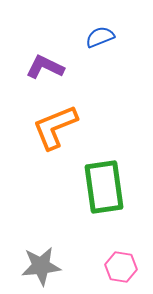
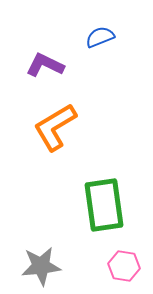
purple L-shape: moved 2 px up
orange L-shape: rotated 9 degrees counterclockwise
green rectangle: moved 18 px down
pink hexagon: moved 3 px right, 1 px up
